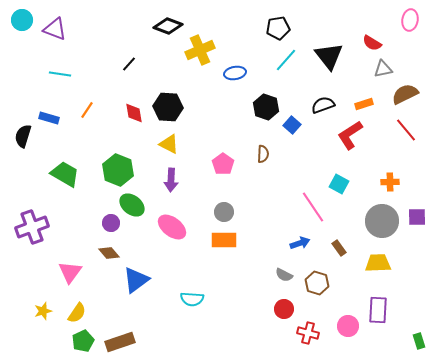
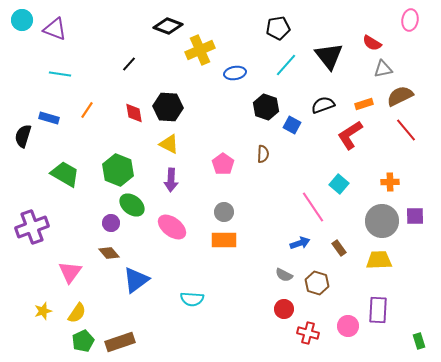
cyan line at (286, 60): moved 5 px down
brown semicircle at (405, 94): moved 5 px left, 2 px down
blue square at (292, 125): rotated 12 degrees counterclockwise
cyan square at (339, 184): rotated 12 degrees clockwise
purple square at (417, 217): moved 2 px left, 1 px up
yellow trapezoid at (378, 263): moved 1 px right, 3 px up
